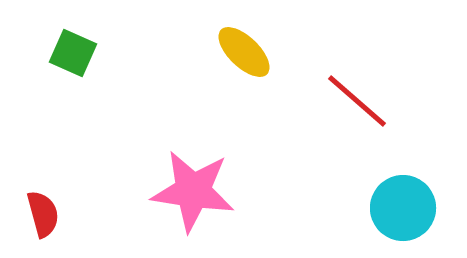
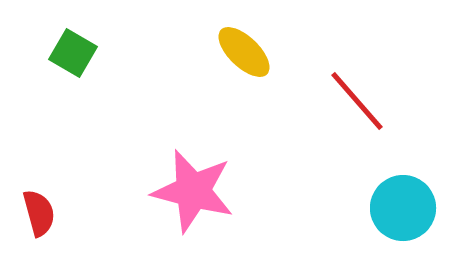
green square: rotated 6 degrees clockwise
red line: rotated 8 degrees clockwise
pink star: rotated 6 degrees clockwise
red semicircle: moved 4 px left, 1 px up
